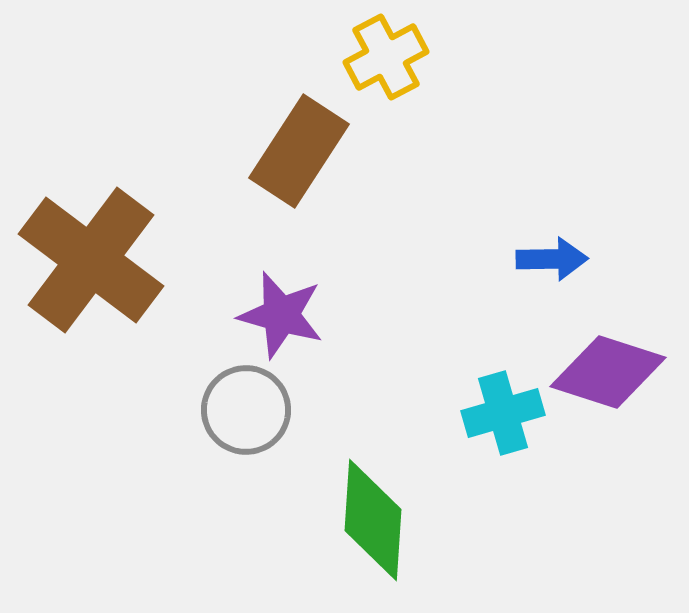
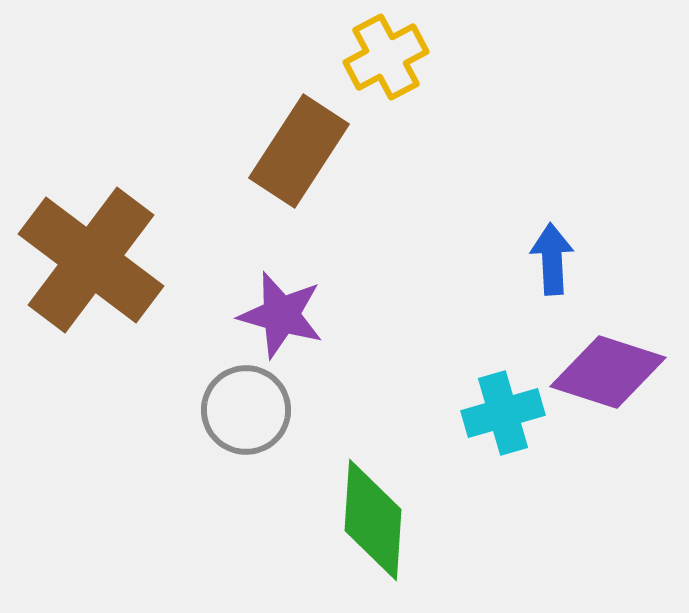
blue arrow: rotated 92 degrees counterclockwise
